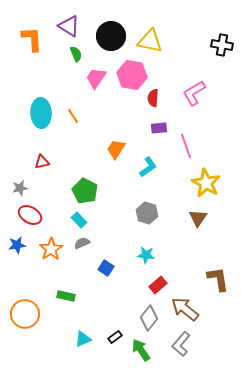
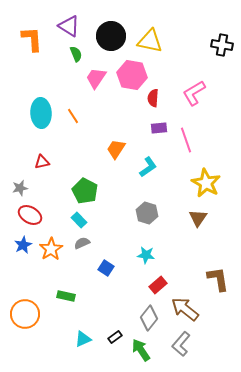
pink line: moved 6 px up
blue star: moved 6 px right; rotated 18 degrees counterclockwise
